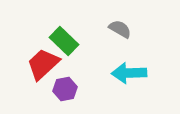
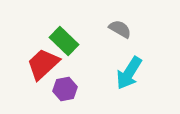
cyan arrow: rotated 56 degrees counterclockwise
